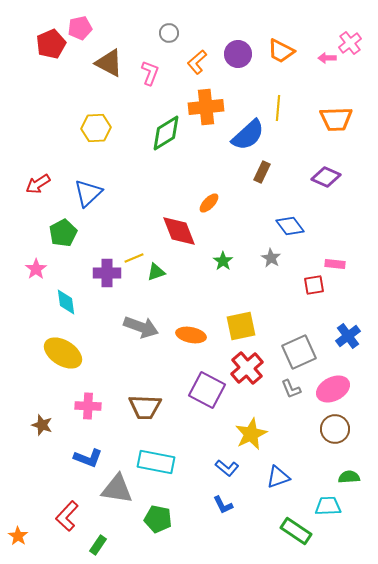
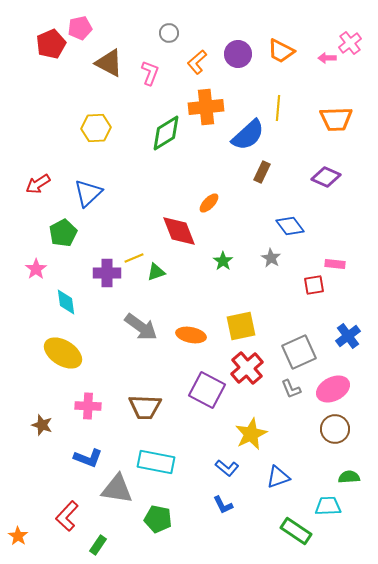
gray arrow at (141, 327): rotated 16 degrees clockwise
